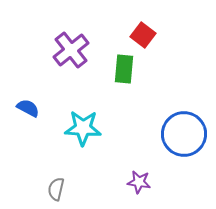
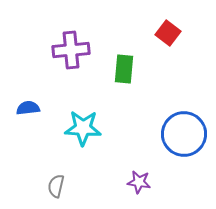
red square: moved 25 px right, 2 px up
purple cross: rotated 33 degrees clockwise
blue semicircle: rotated 35 degrees counterclockwise
gray semicircle: moved 3 px up
